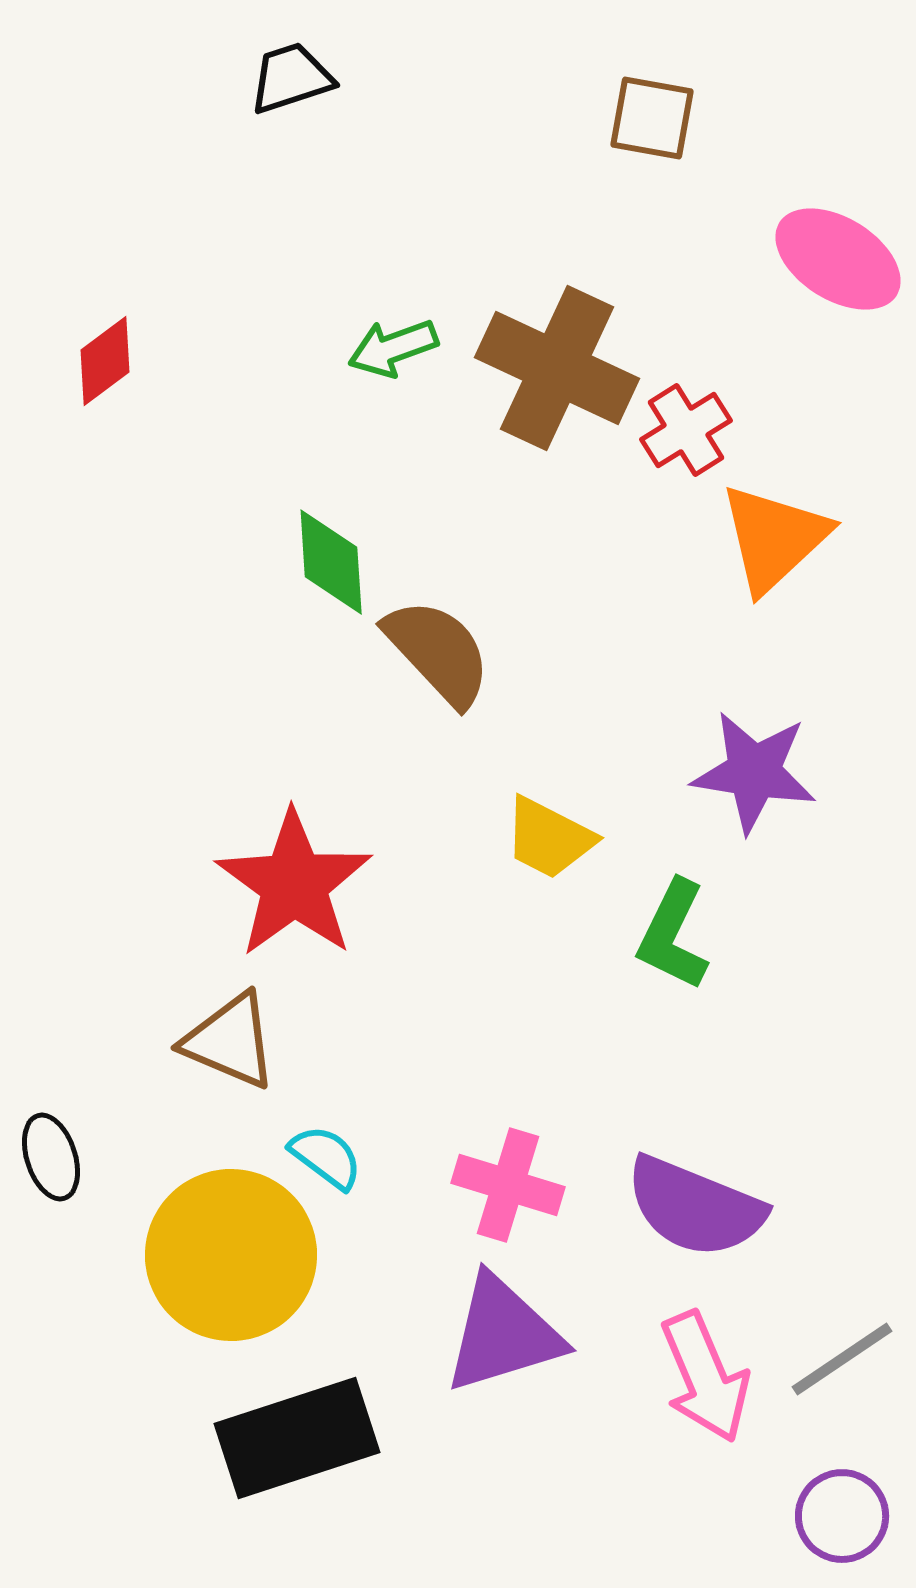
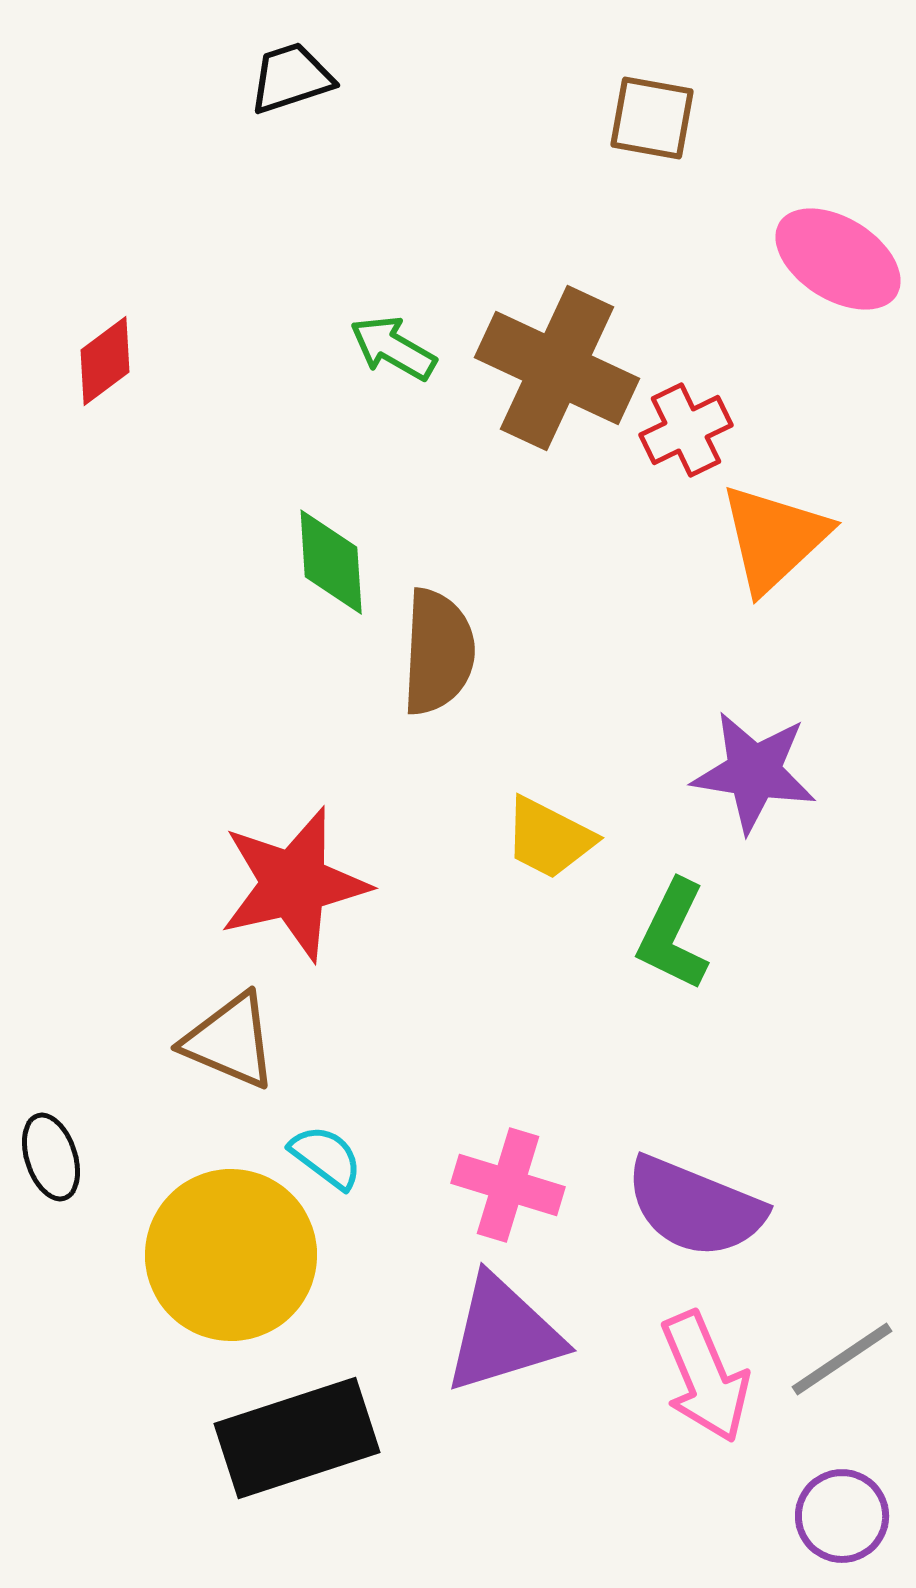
green arrow: rotated 50 degrees clockwise
red cross: rotated 6 degrees clockwise
brown semicircle: rotated 46 degrees clockwise
red star: rotated 23 degrees clockwise
